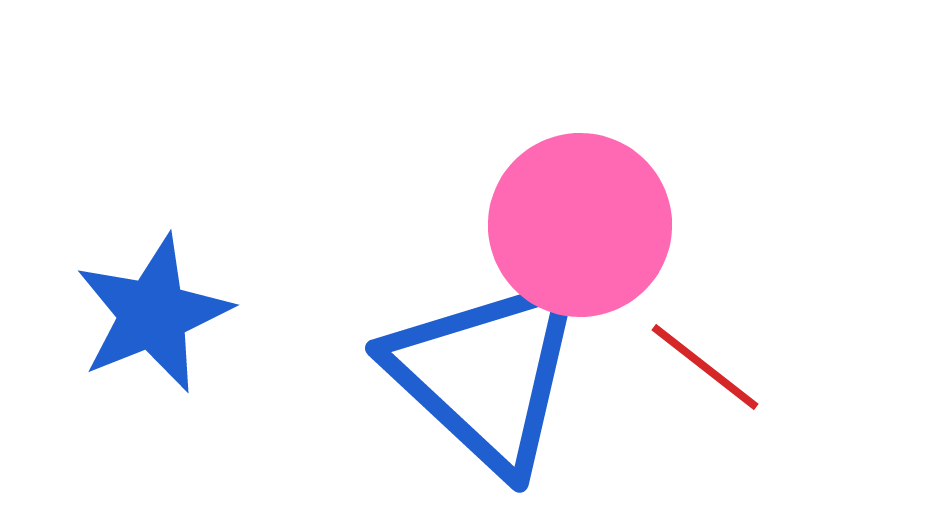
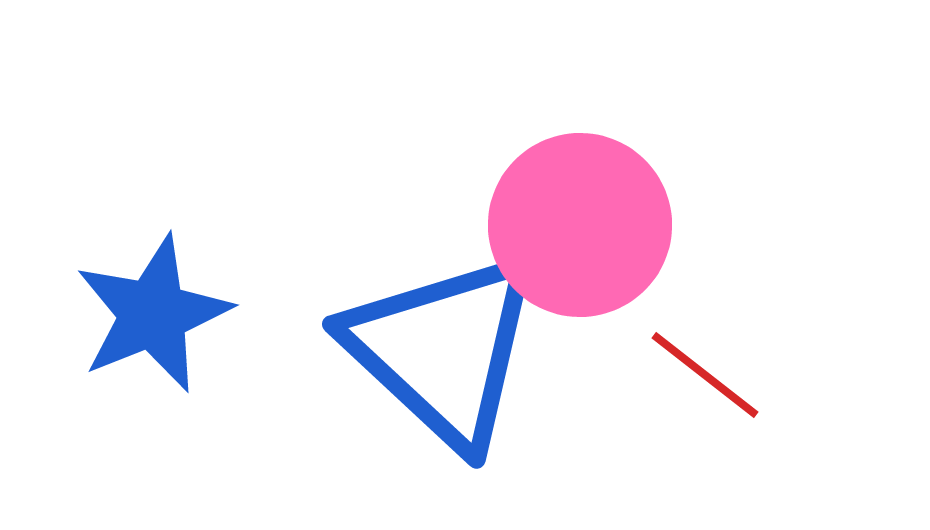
red line: moved 8 px down
blue triangle: moved 43 px left, 24 px up
